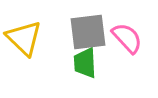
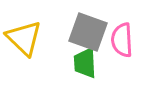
gray square: rotated 27 degrees clockwise
pink semicircle: moved 5 px left, 2 px down; rotated 140 degrees counterclockwise
